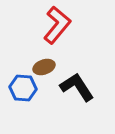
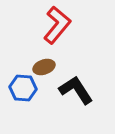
black L-shape: moved 1 px left, 3 px down
